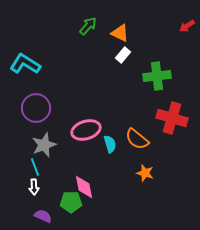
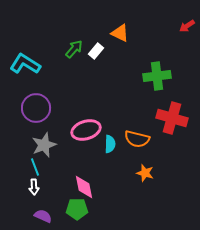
green arrow: moved 14 px left, 23 px down
white rectangle: moved 27 px left, 4 px up
orange semicircle: rotated 25 degrees counterclockwise
cyan semicircle: rotated 18 degrees clockwise
green pentagon: moved 6 px right, 7 px down
